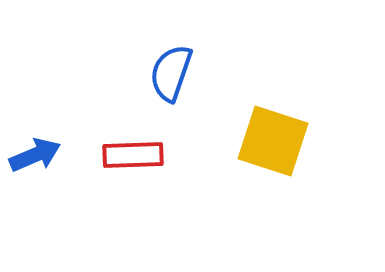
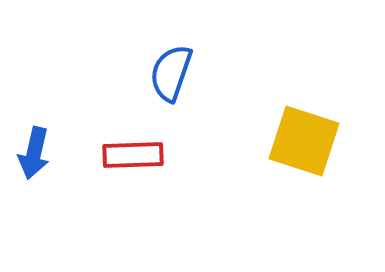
yellow square: moved 31 px right
blue arrow: moved 1 px left, 2 px up; rotated 126 degrees clockwise
